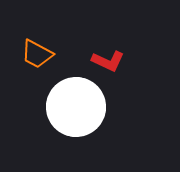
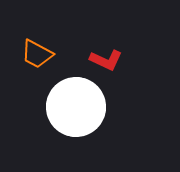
red L-shape: moved 2 px left, 1 px up
